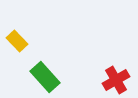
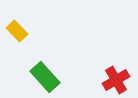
yellow rectangle: moved 10 px up
